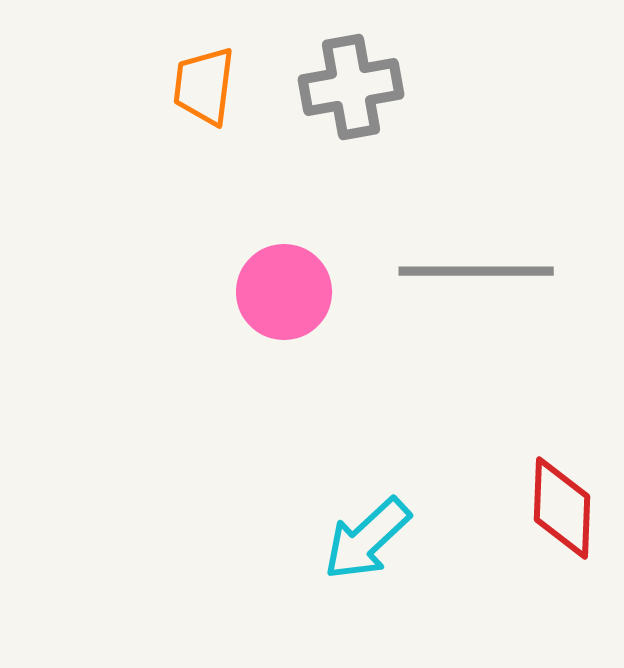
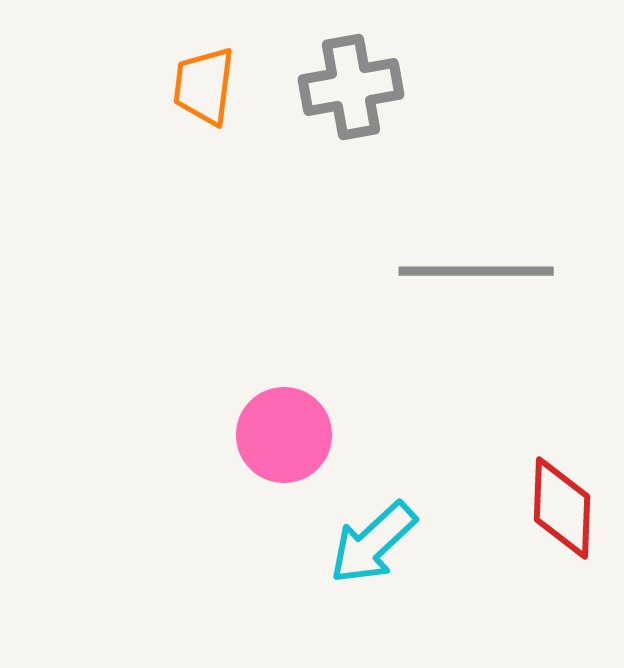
pink circle: moved 143 px down
cyan arrow: moved 6 px right, 4 px down
